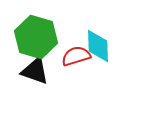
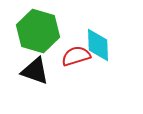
green hexagon: moved 2 px right, 6 px up
cyan diamond: moved 1 px up
